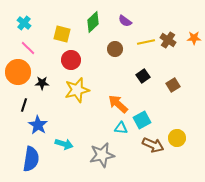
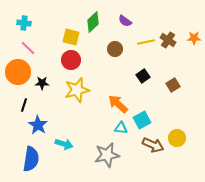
cyan cross: rotated 32 degrees counterclockwise
yellow square: moved 9 px right, 3 px down
gray star: moved 5 px right
